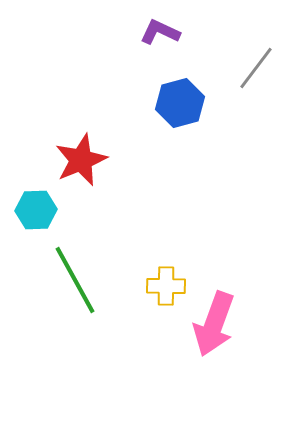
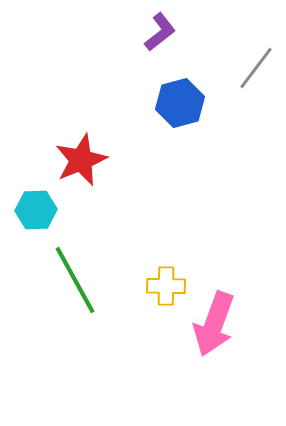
purple L-shape: rotated 117 degrees clockwise
